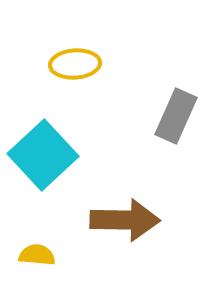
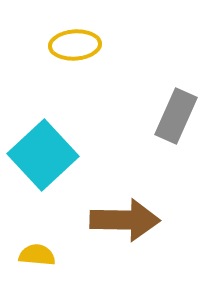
yellow ellipse: moved 19 px up
